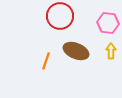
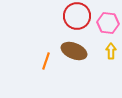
red circle: moved 17 px right
brown ellipse: moved 2 px left
